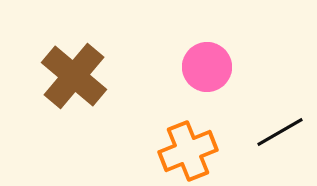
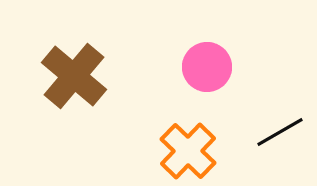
orange cross: rotated 24 degrees counterclockwise
